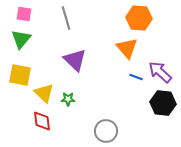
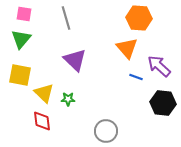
purple arrow: moved 1 px left, 6 px up
